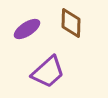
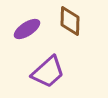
brown diamond: moved 1 px left, 2 px up
